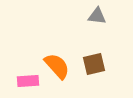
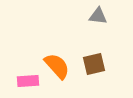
gray triangle: moved 1 px right
